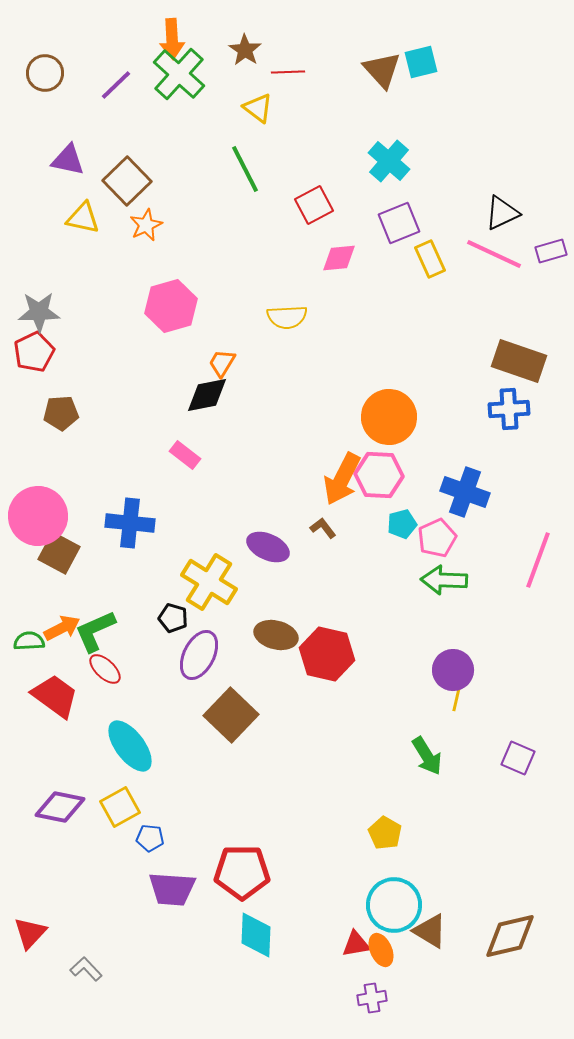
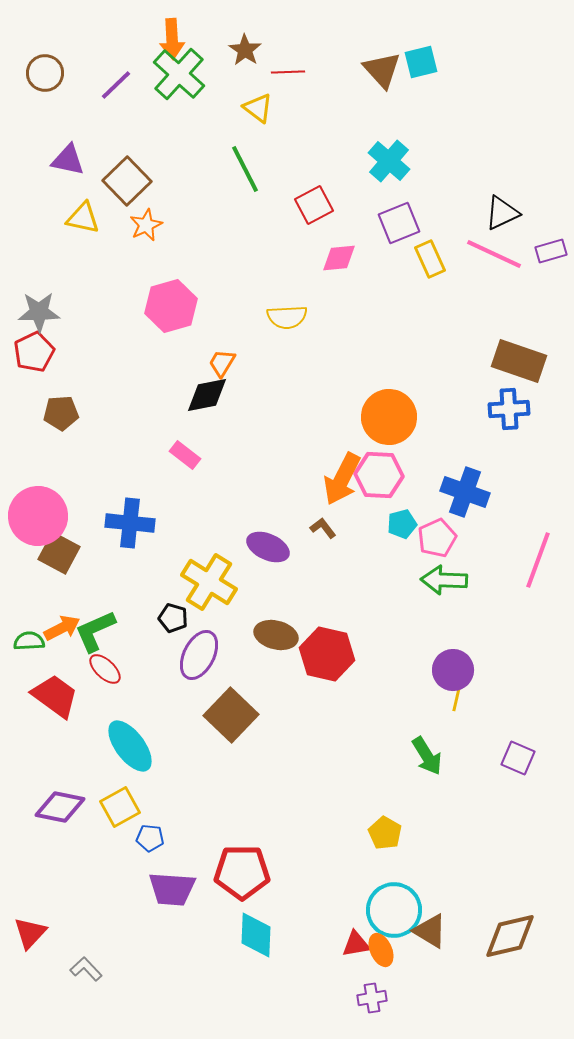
cyan circle at (394, 905): moved 5 px down
